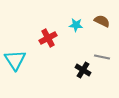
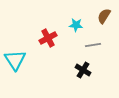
brown semicircle: moved 2 px right, 5 px up; rotated 84 degrees counterclockwise
gray line: moved 9 px left, 12 px up; rotated 21 degrees counterclockwise
